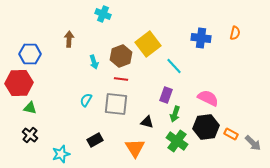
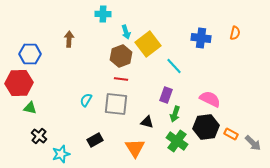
cyan cross: rotated 21 degrees counterclockwise
cyan arrow: moved 32 px right, 30 px up
pink semicircle: moved 2 px right, 1 px down
black cross: moved 9 px right, 1 px down
